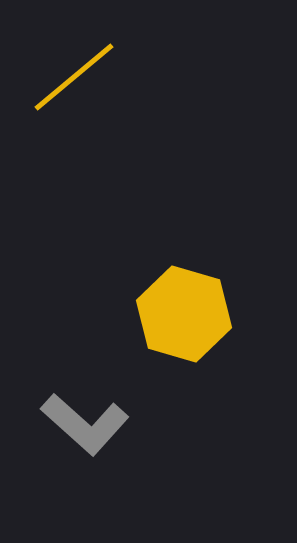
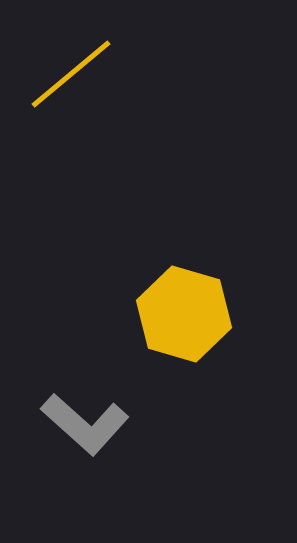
yellow line: moved 3 px left, 3 px up
